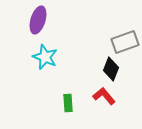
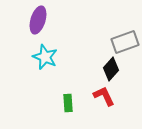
black diamond: rotated 20 degrees clockwise
red L-shape: rotated 15 degrees clockwise
